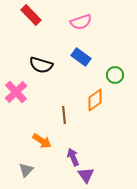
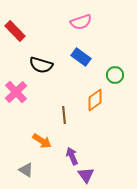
red rectangle: moved 16 px left, 16 px down
purple arrow: moved 1 px left, 1 px up
gray triangle: rotated 42 degrees counterclockwise
